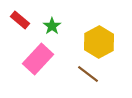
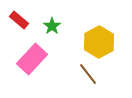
red rectangle: moved 1 px left
pink rectangle: moved 6 px left
brown line: rotated 15 degrees clockwise
